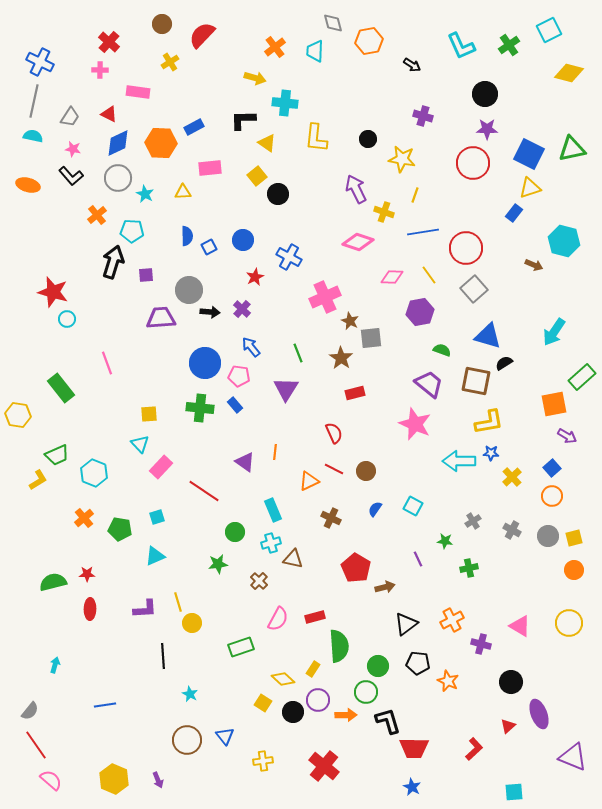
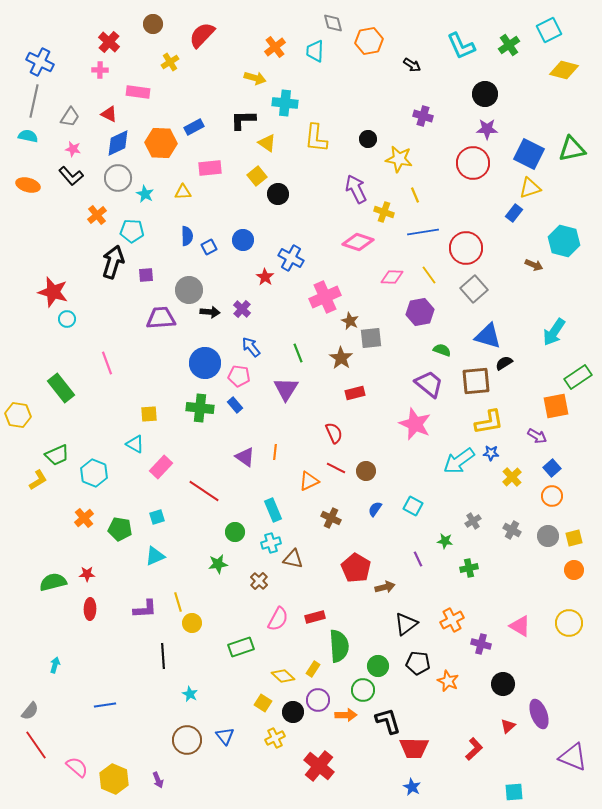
brown circle at (162, 24): moved 9 px left
yellow diamond at (569, 73): moved 5 px left, 3 px up
cyan semicircle at (33, 136): moved 5 px left
yellow star at (402, 159): moved 3 px left
yellow line at (415, 195): rotated 42 degrees counterclockwise
blue cross at (289, 257): moved 2 px right, 1 px down
red star at (255, 277): moved 10 px right; rotated 12 degrees counterclockwise
green rectangle at (582, 377): moved 4 px left; rotated 8 degrees clockwise
brown square at (476, 381): rotated 16 degrees counterclockwise
orange square at (554, 404): moved 2 px right, 2 px down
purple arrow at (567, 436): moved 30 px left
cyan triangle at (140, 444): moved 5 px left; rotated 18 degrees counterclockwise
cyan arrow at (459, 461): rotated 36 degrees counterclockwise
purple triangle at (245, 462): moved 5 px up
red line at (334, 469): moved 2 px right, 1 px up
yellow diamond at (283, 679): moved 3 px up
black circle at (511, 682): moved 8 px left, 2 px down
green circle at (366, 692): moved 3 px left, 2 px up
yellow cross at (263, 761): moved 12 px right, 23 px up; rotated 18 degrees counterclockwise
red cross at (324, 766): moved 5 px left
pink semicircle at (51, 780): moved 26 px right, 13 px up
